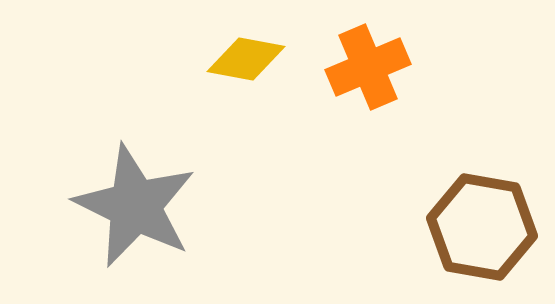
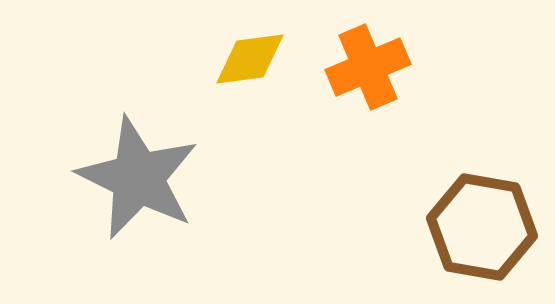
yellow diamond: moved 4 px right; rotated 18 degrees counterclockwise
gray star: moved 3 px right, 28 px up
